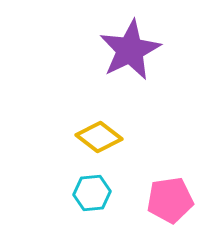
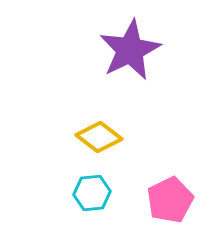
pink pentagon: rotated 18 degrees counterclockwise
